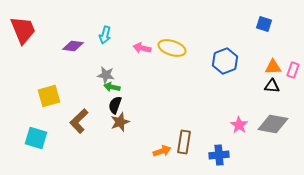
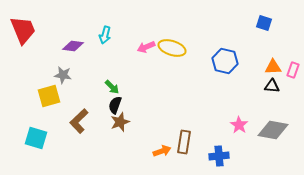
blue square: moved 1 px up
pink arrow: moved 4 px right, 1 px up; rotated 36 degrees counterclockwise
blue hexagon: rotated 25 degrees counterclockwise
gray star: moved 43 px left
green arrow: rotated 147 degrees counterclockwise
gray diamond: moved 6 px down
blue cross: moved 1 px down
